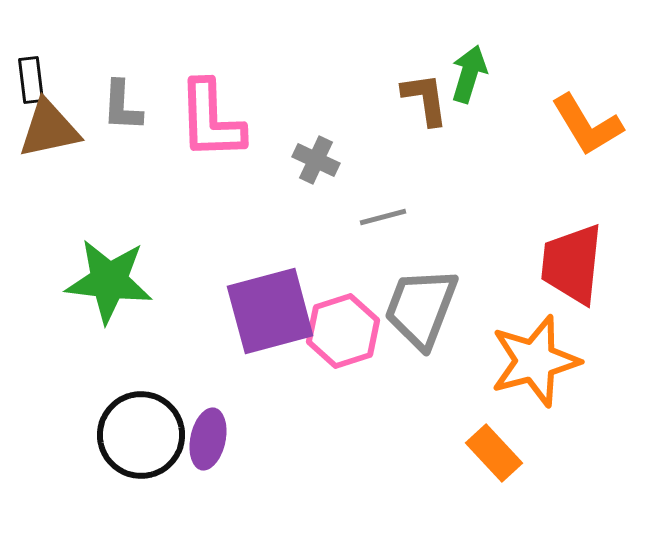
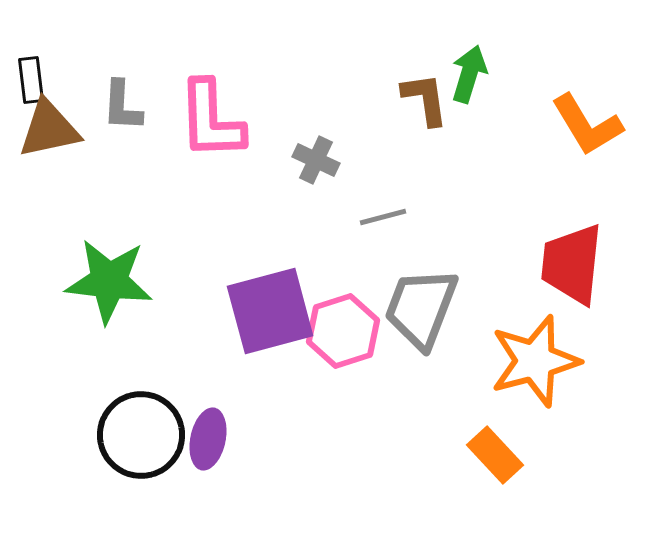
orange rectangle: moved 1 px right, 2 px down
